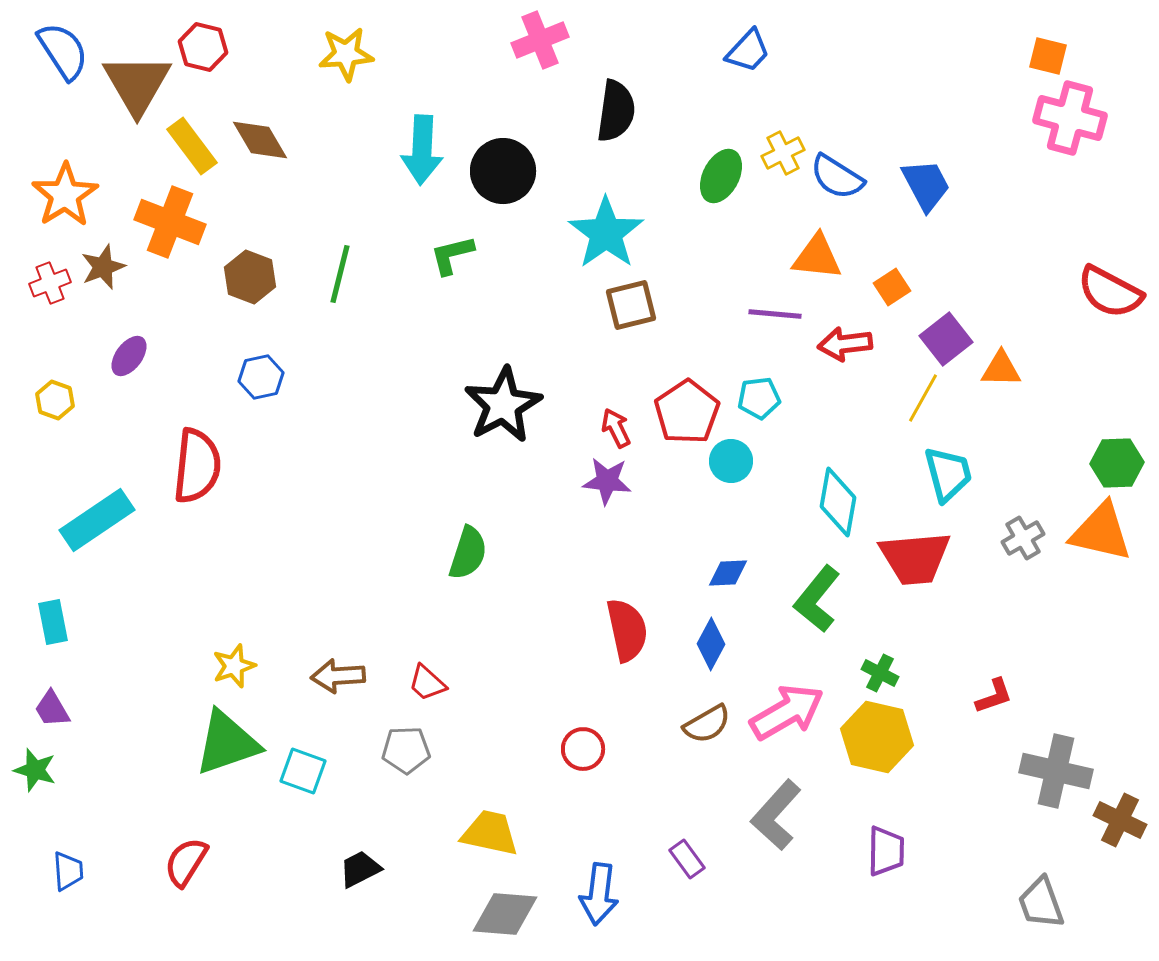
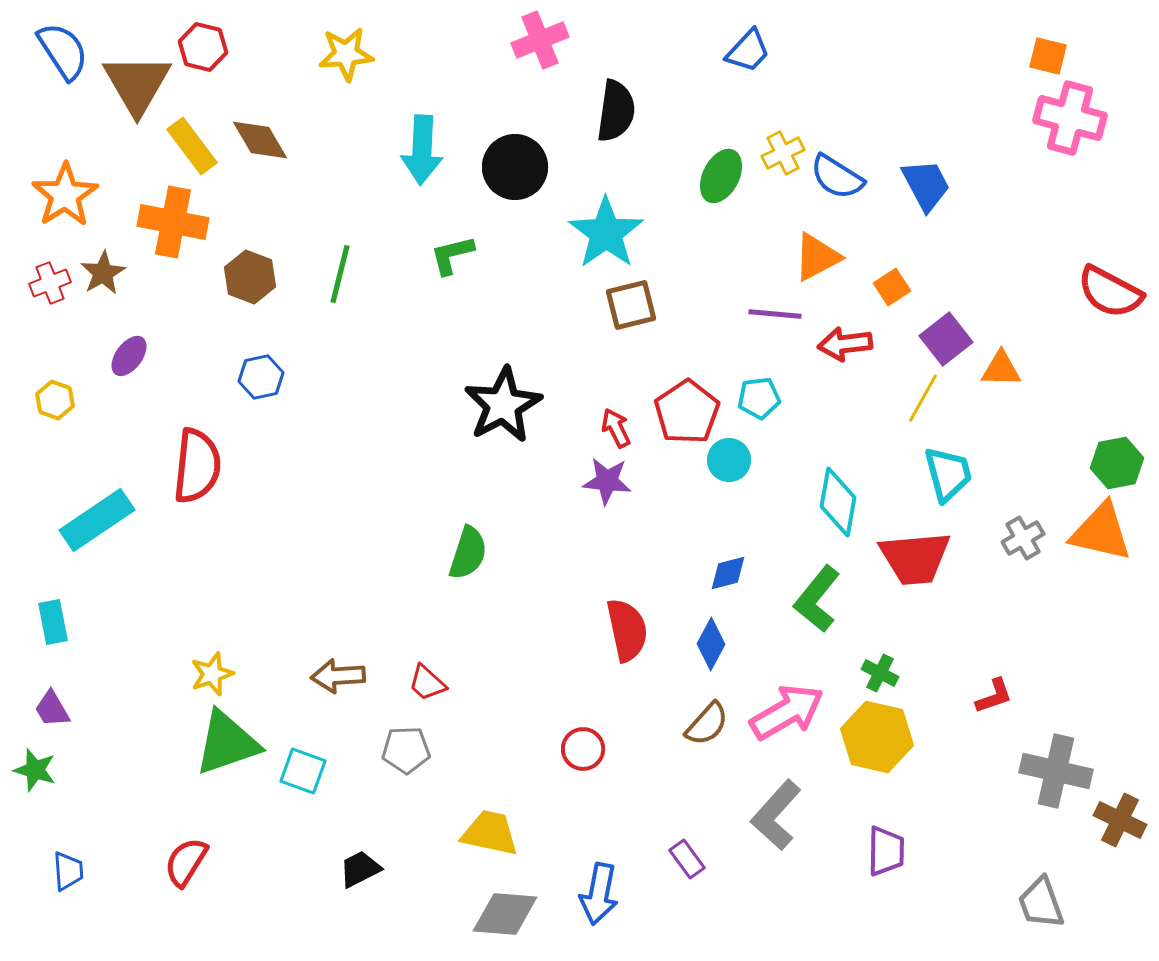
black circle at (503, 171): moved 12 px right, 4 px up
orange cross at (170, 222): moved 3 px right; rotated 10 degrees counterclockwise
orange triangle at (817, 257): rotated 34 degrees counterclockwise
brown star at (103, 267): moved 6 px down; rotated 9 degrees counterclockwise
cyan circle at (731, 461): moved 2 px left, 1 px up
green hexagon at (1117, 463): rotated 9 degrees counterclockwise
blue diamond at (728, 573): rotated 12 degrees counterclockwise
yellow star at (234, 666): moved 22 px left, 8 px down
brown semicircle at (707, 724): rotated 18 degrees counterclockwise
blue arrow at (599, 894): rotated 4 degrees clockwise
